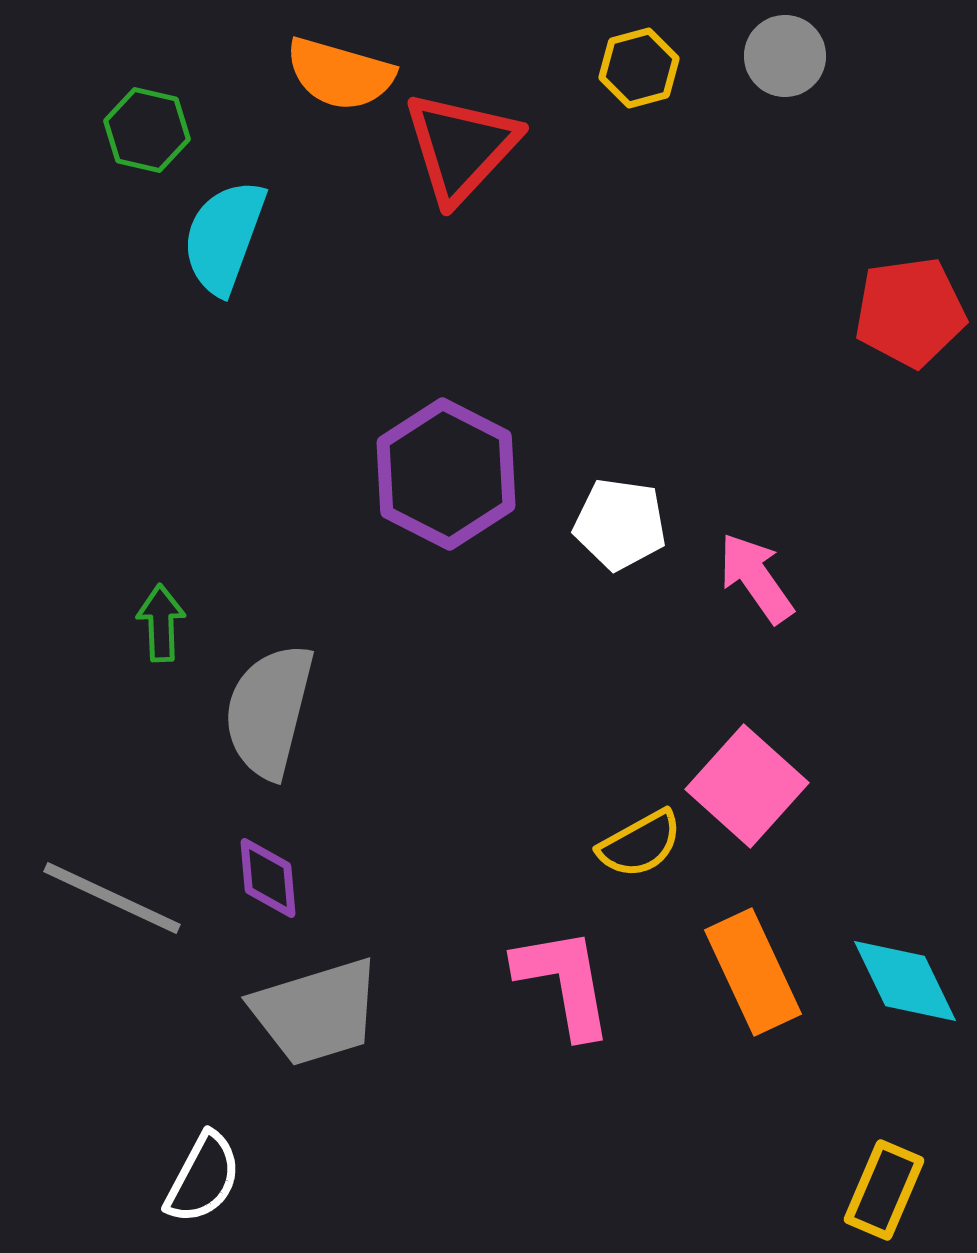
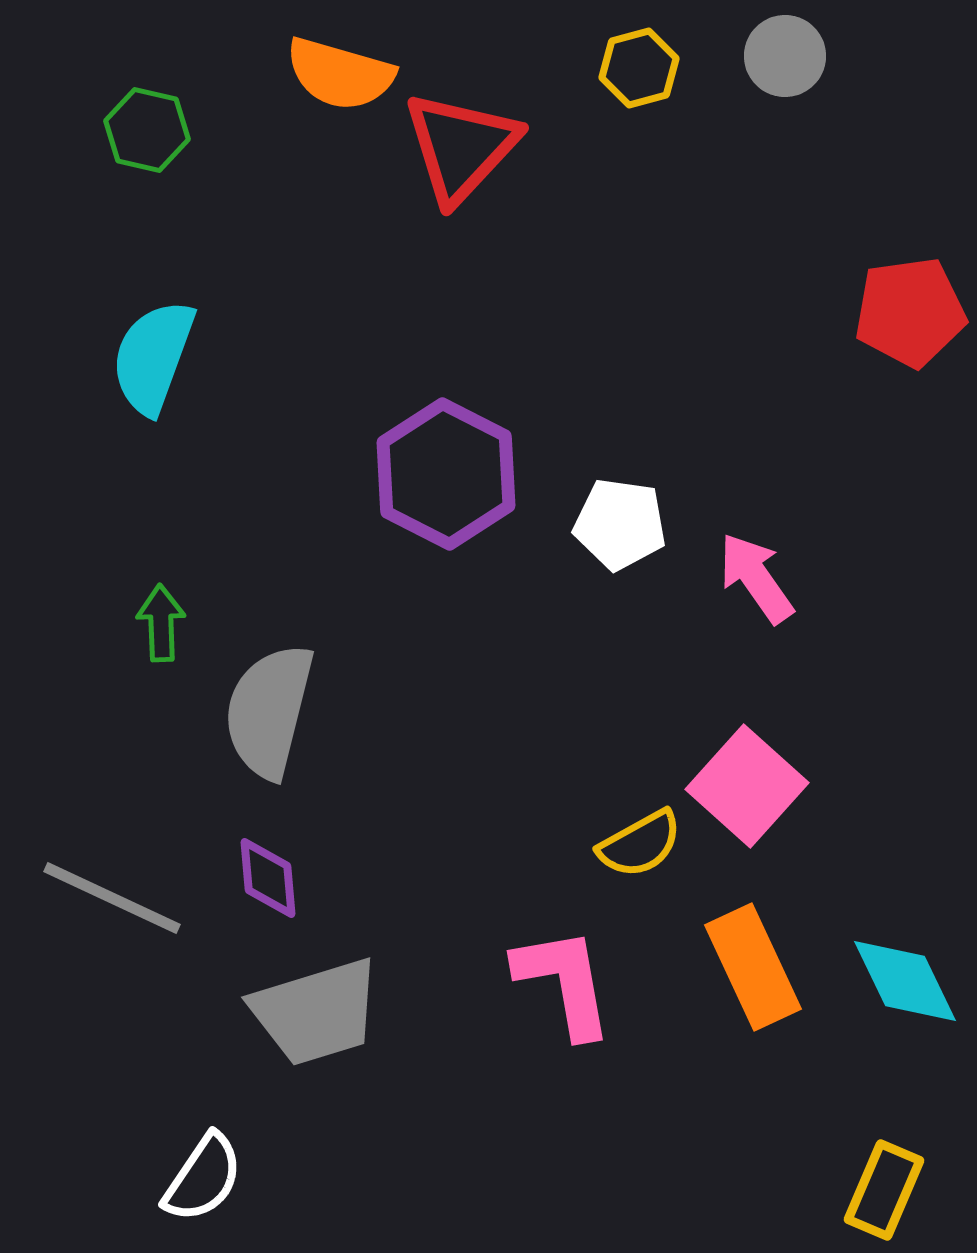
cyan semicircle: moved 71 px left, 120 px down
orange rectangle: moved 5 px up
white semicircle: rotated 6 degrees clockwise
